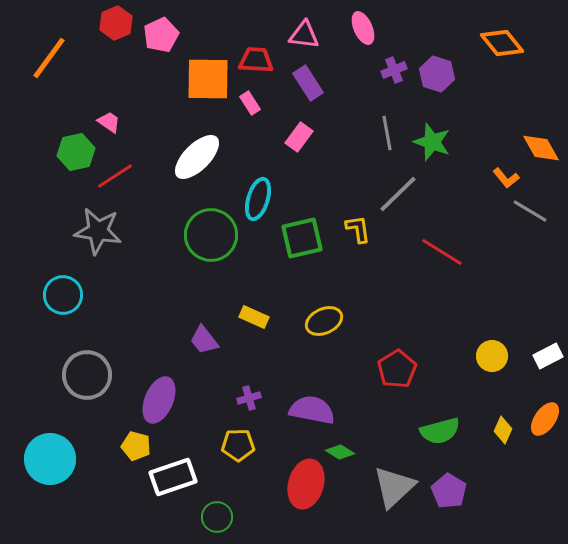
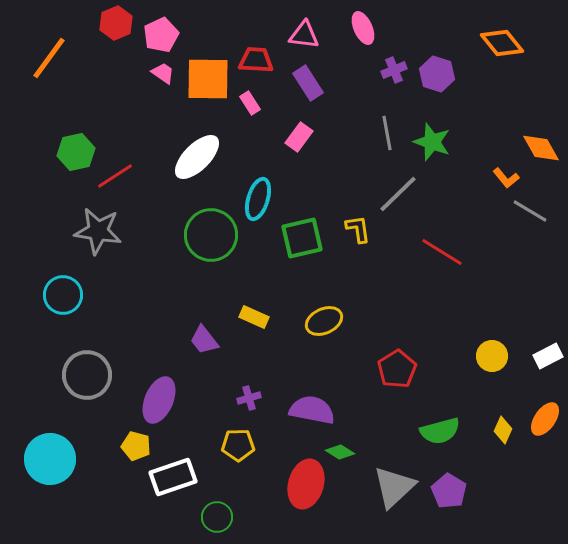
pink trapezoid at (109, 122): moved 54 px right, 49 px up
